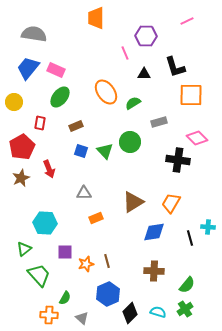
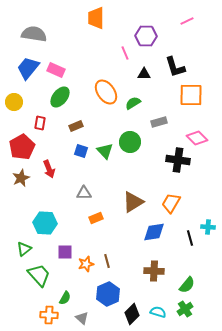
black diamond at (130, 313): moved 2 px right, 1 px down
